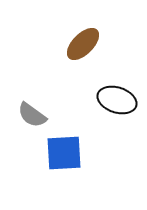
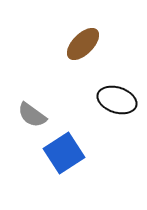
blue square: rotated 30 degrees counterclockwise
